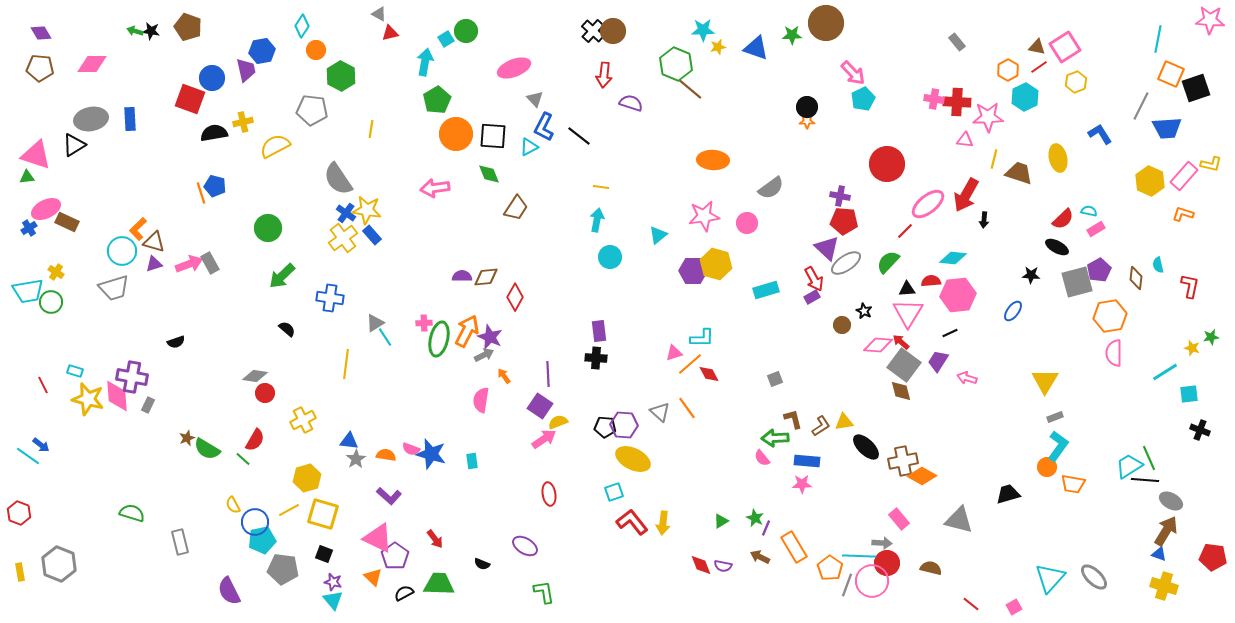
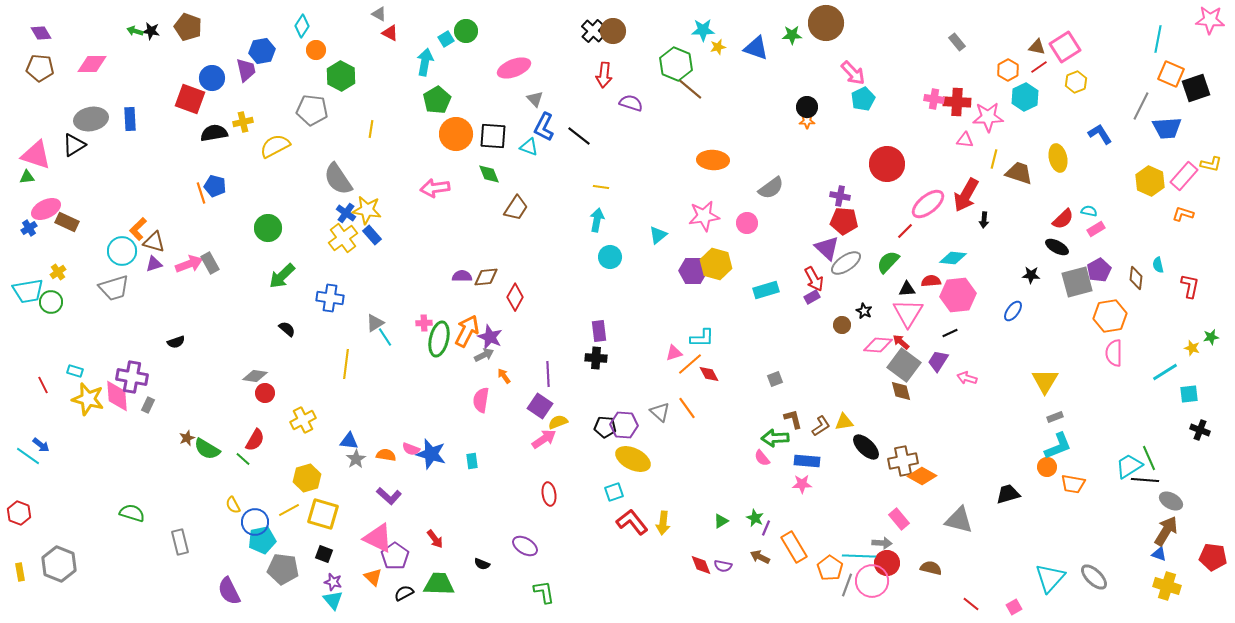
red triangle at (390, 33): rotated 42 degrees clockwise
cyan triangle at (529, 147): rotated 48 degrees clockwise
yellow cross at (56, 272): moved 2 px right; rotated 21 degrees clockwise
cyan L-shape at (1058, 446): rotated 32 degrees clockwise
yellow cross at (1164, 586): moved 3 px right
